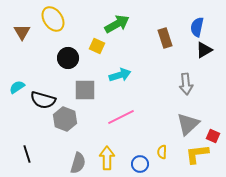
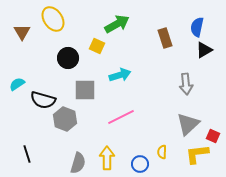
cyan semicircle: moved 3 px up
